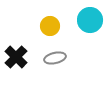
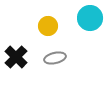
cyan circle: moved 2 px up
yellow circle: moved 2 px left
